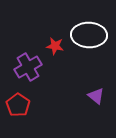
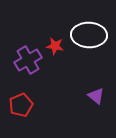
purple cross: moved 7 px up
red pentagon: moved 3 px right; rotated 15 degrees clockwise
